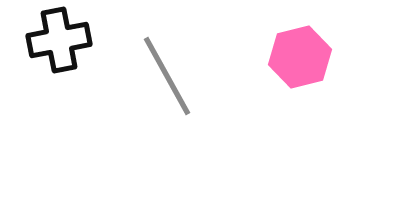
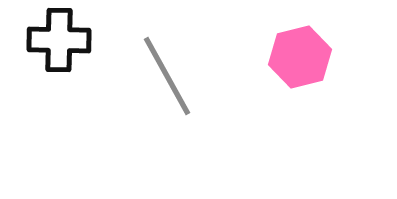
black cross: rotated 12 degrees clockwise
